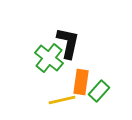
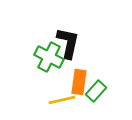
green cross: moved 1 px up; rotated 12 degrees counterclockwise
orange rectangle: moved 2 px left
green rectangle: moved 3 px left
